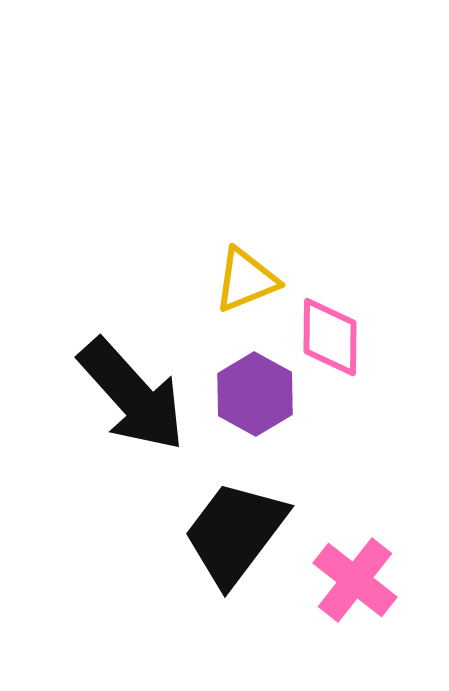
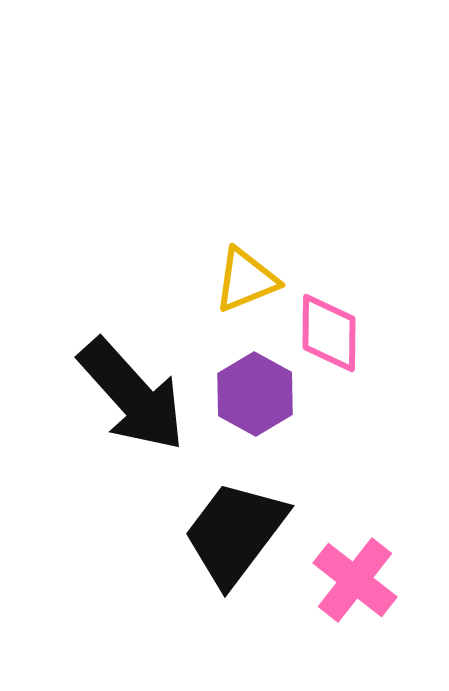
pink diamond: moved 1 px left, 4 px up
